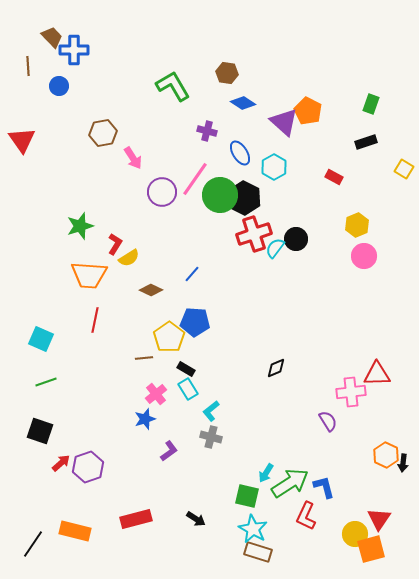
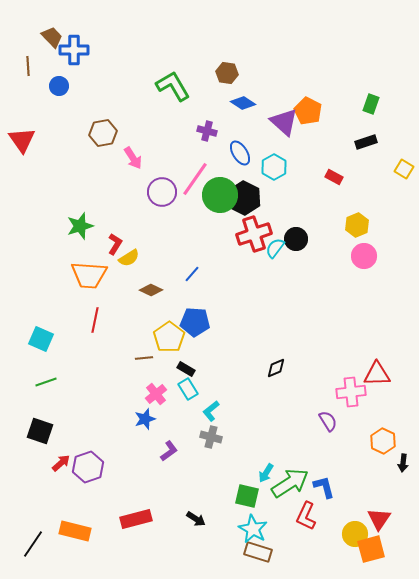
orange hexagon at (386, 455): moved 3 px left, 14 px up
